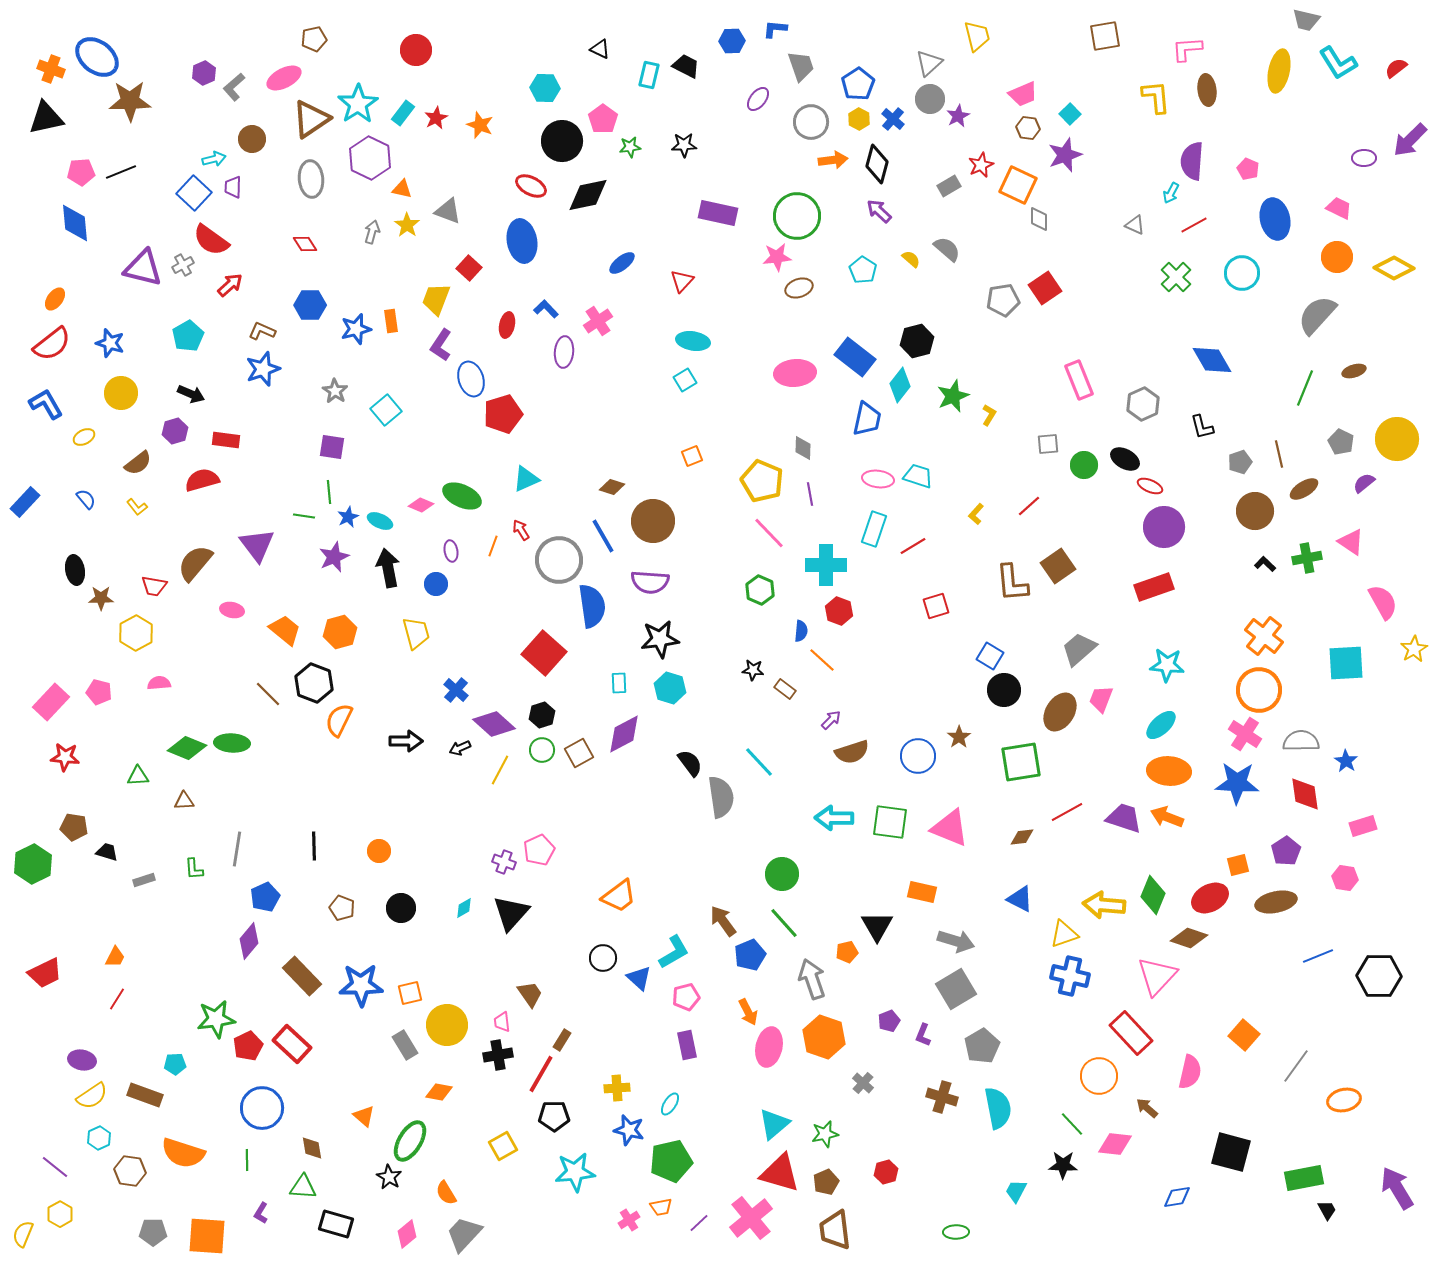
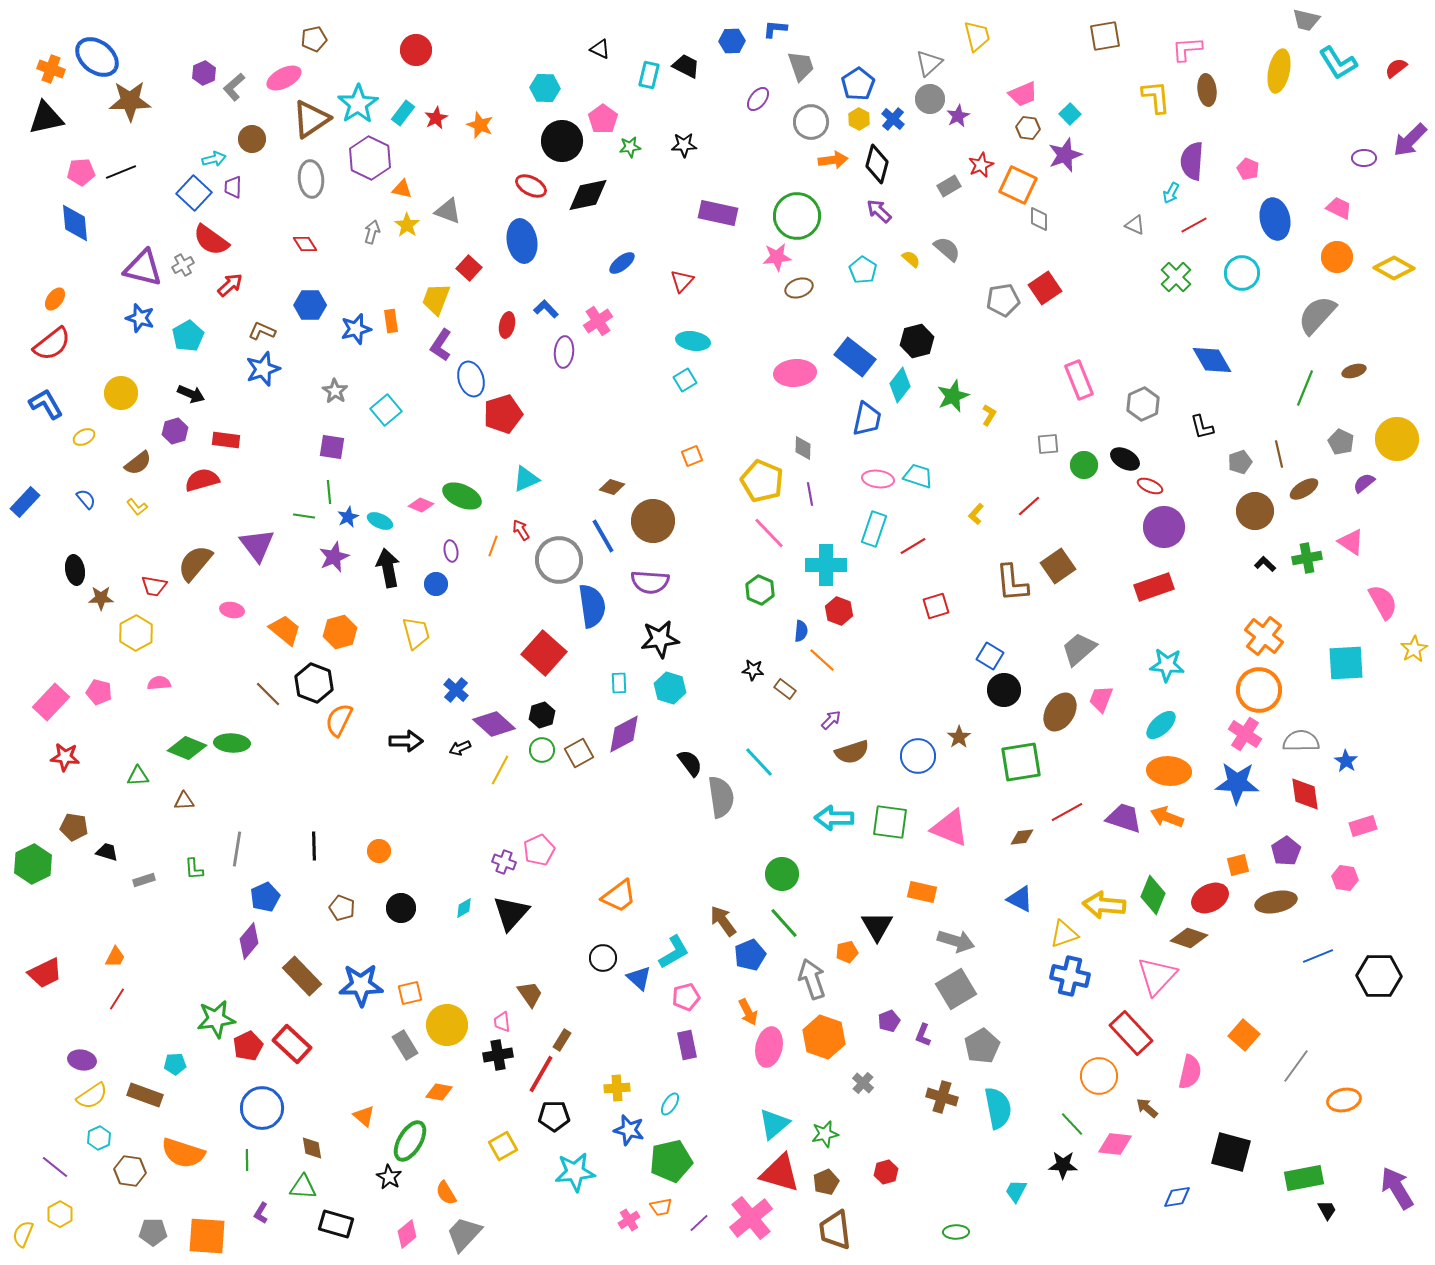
blue star at (110, 343): moved 30 px right, 25 px up
